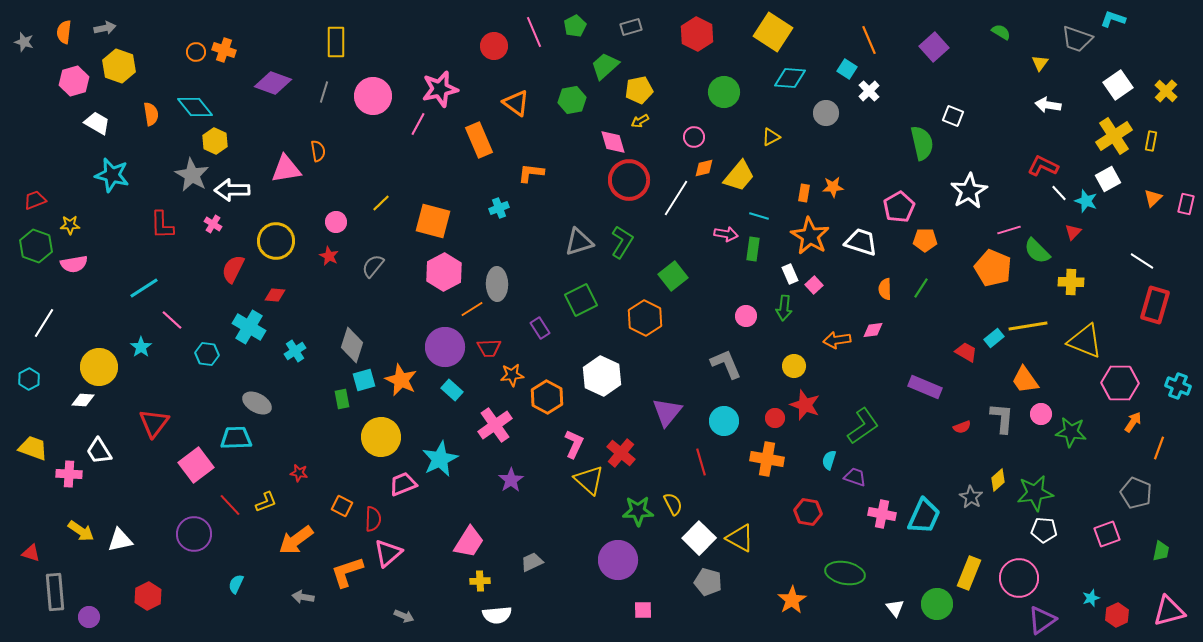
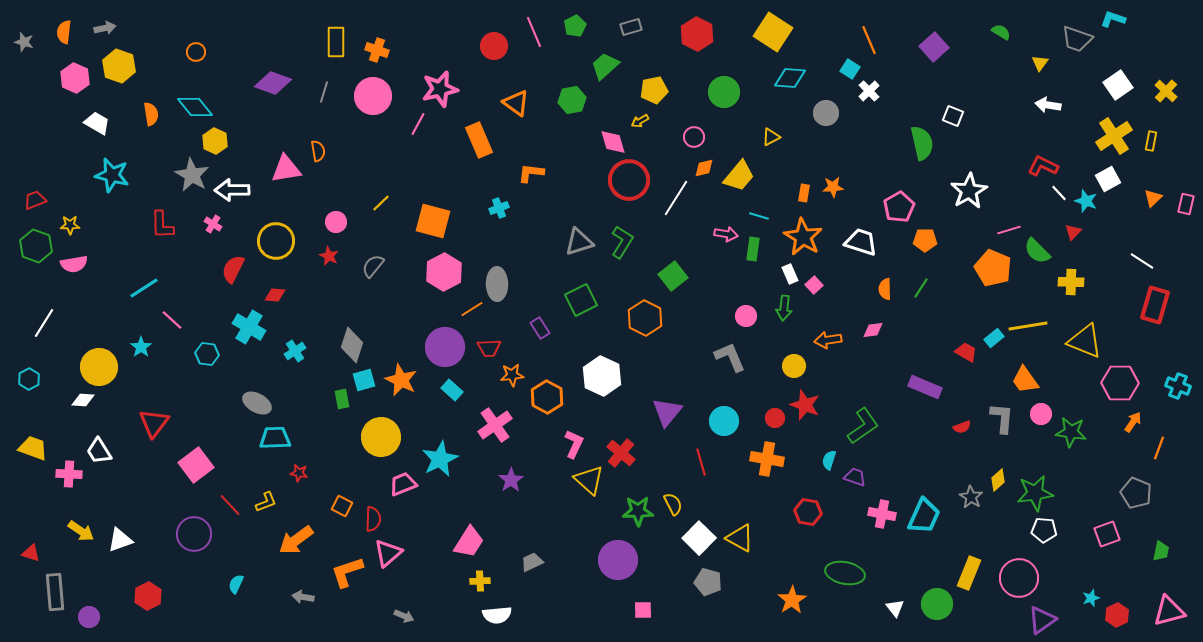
orange cross at (224, 50): moved 153 px right
cyan square at (847, 69): moved 3 px right
pink hexagon at (74, 81): moved 1 px right, 3 px up; rotated 20 degrees counterclockwise
yellow pentagon at (639, 90): moved 15 px right
orange star at (810, 236): moved 7 px left, 1 px down
orange arrow at (837, 340): moved 9 px left
gray L-shape at (726, 364): moved 4 px right, 7 px up
cyan trapezoid at (236, 438): moved 39 px right
white triangle at (120, 540): rotated 8 degrees counterclockwise
